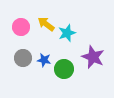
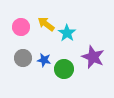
cyan star: rotated 18 degrees counterclockwise
